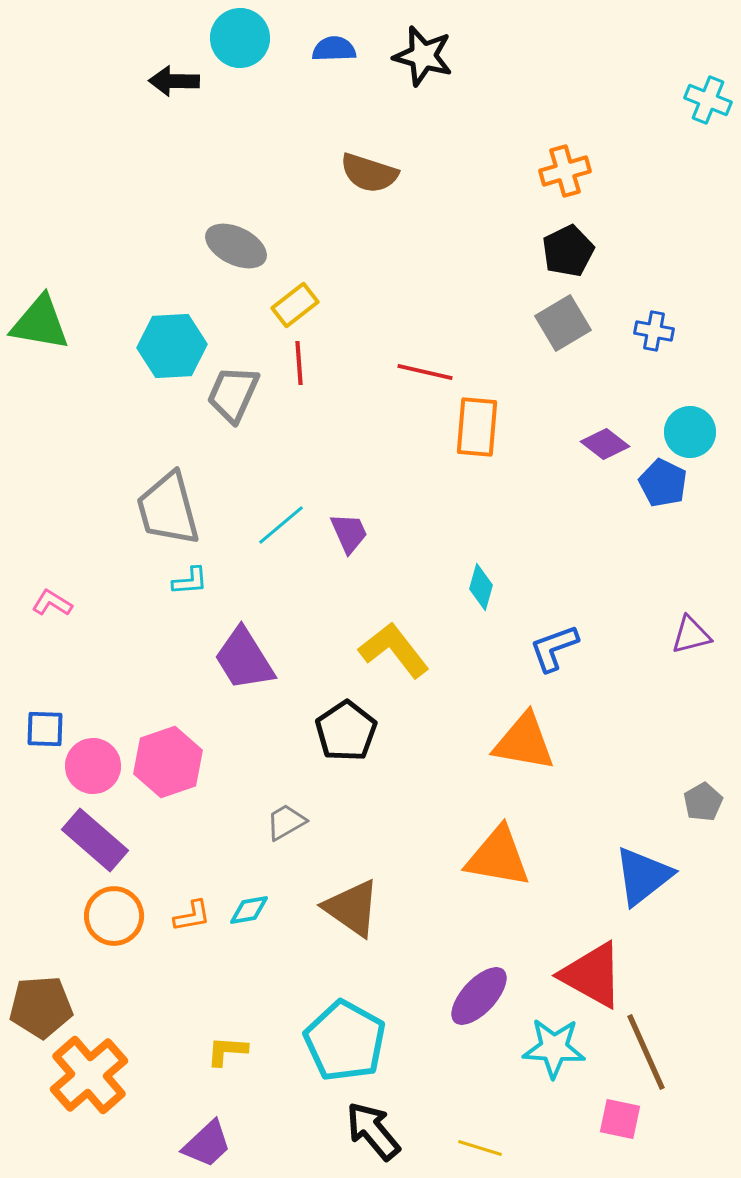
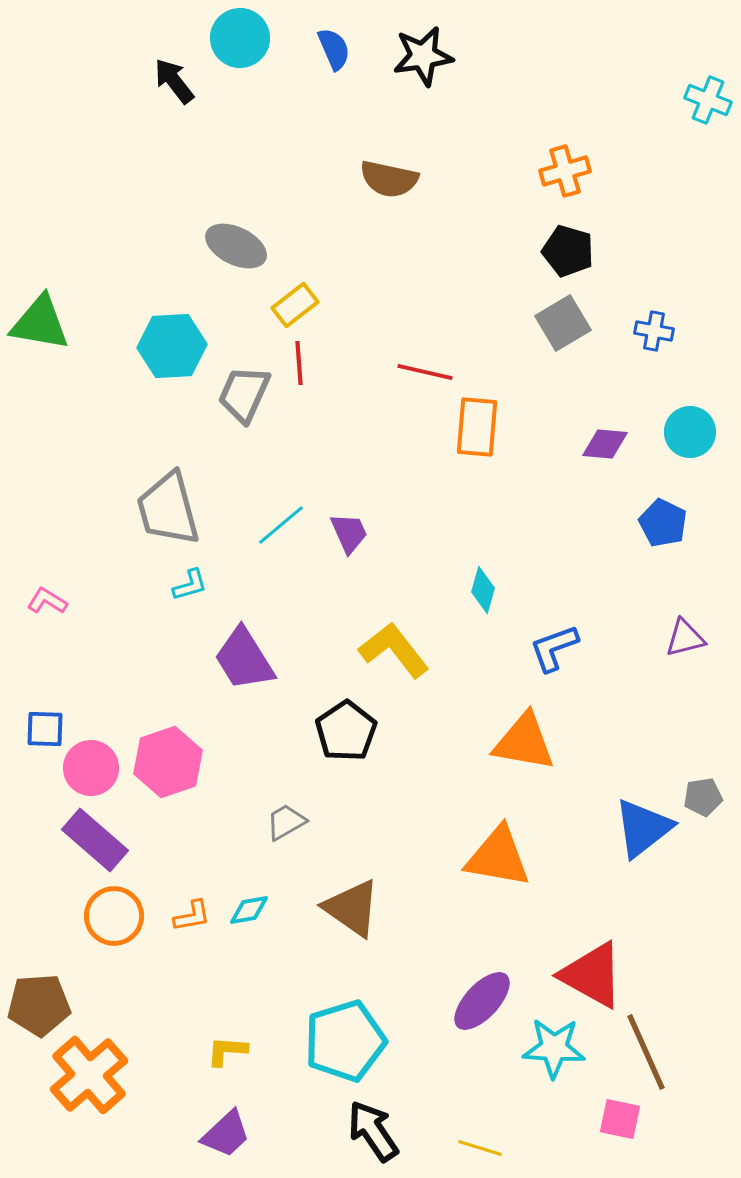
blue semicircle at (334, 49): rotated 69 degrees clockwise
black star at (423, 56): rotated 24 degrees counterclockwise
black arrow at (174, 81): rotated 51 degrees clockwise
brown semicircle at (369, 173): moved 20 px right, 6 px down; rotated 6 degrees counterclockwise
black pentagon at (568, 251): rotated 30 degrees counterclockwise
gray trapezoid at (233, 394): moved 11 px right
purple diamond at (605, 444): rotated 33 degrees counterclockwise
blue pentagon at (663, 483): moved 40 px down
cyan L-shape at (190, 581): moved 4 px down; rotated 12 degrees counterclockwise
cyan diamond at (481, 587): moved 2 px right, 3 px down
pink L-shape at (52, 603): moved 5 px left, 2 px up
purple triangle at (691, 635): moved 6 px left, 3 px down
pink circle at (93, 766): moved 2 px left, 2 px down
gray pentagon at (703, 802): moved 5 px up; rotated 21 degrees clockwise
blue triangle at (643, 876): moved 48 px up
purple ellipse at (479, 996): moved 3 px right, 5 px down
brown pentagon at (41, 1007): moved 2 px left, 2 px up
cyan pentagon at (345, 1041): rotated 26 degrees clockwise
black arrow at (373, 1131): rotated 6 degrees clockwise
purple trapezoid at (207, 1144): moved 19 px right, 10 px up
